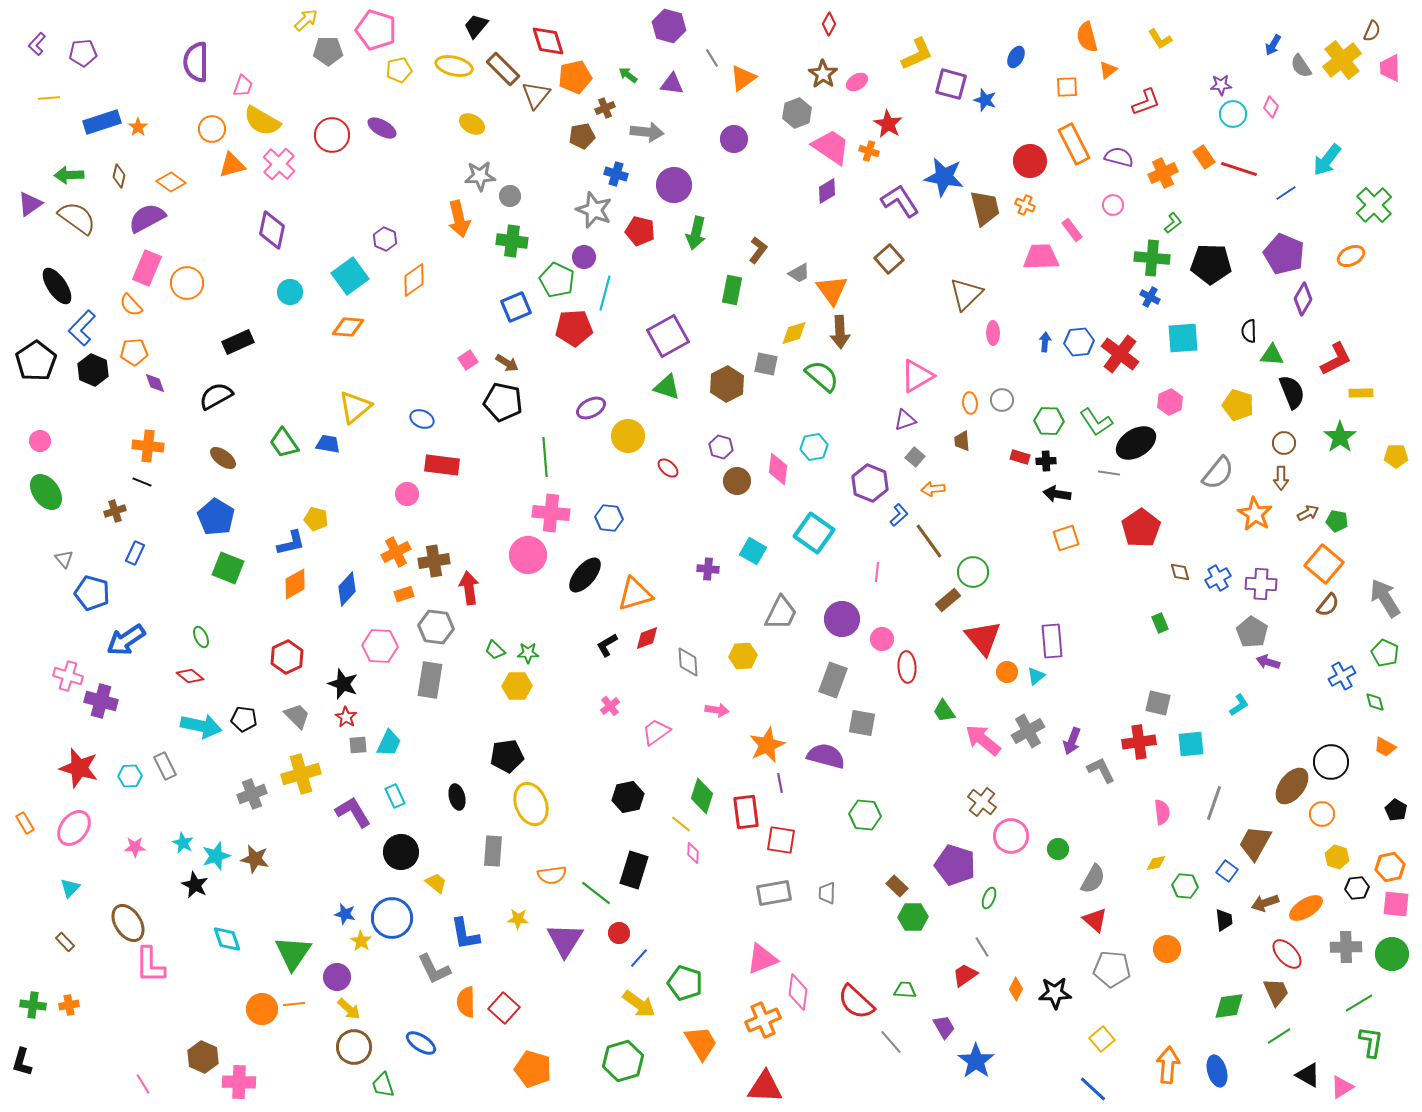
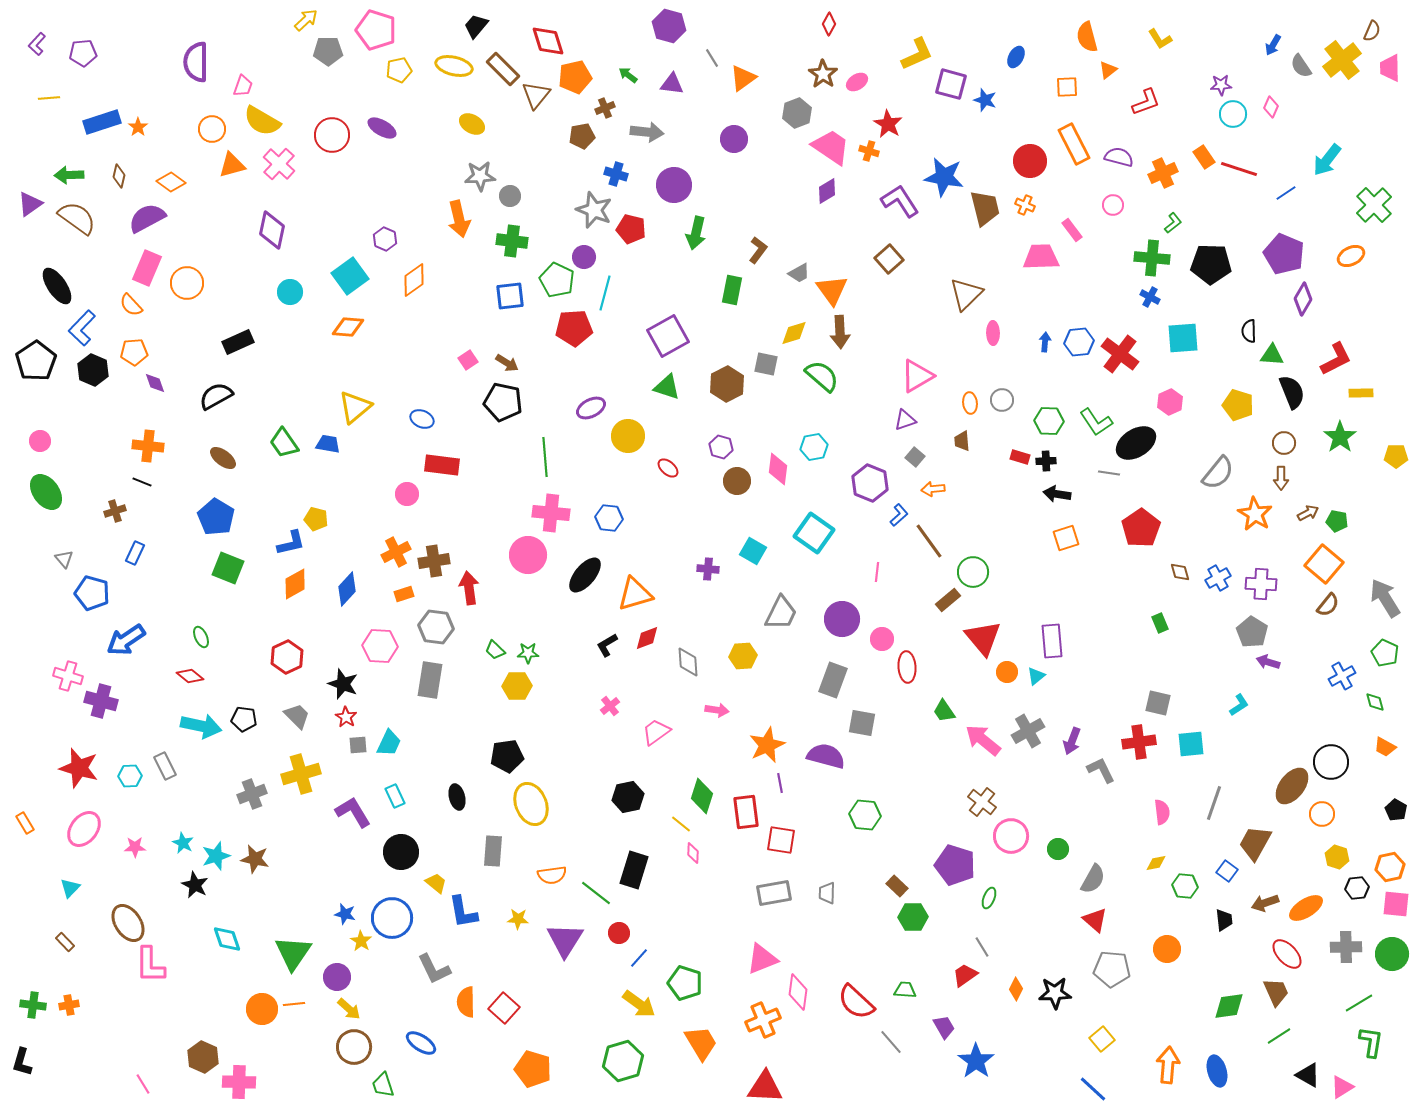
red pentagon at (640, 231): moved 9 px left, 2 px up
blue square at (516, 307): moved 6 px left, 11 px up; rotated 16 degrees clockwise
pink ellipse at (74, 828): moved 10 px right, 1 px down
blue L-shape at (465, 934): moved 2 px left, 22 px up
